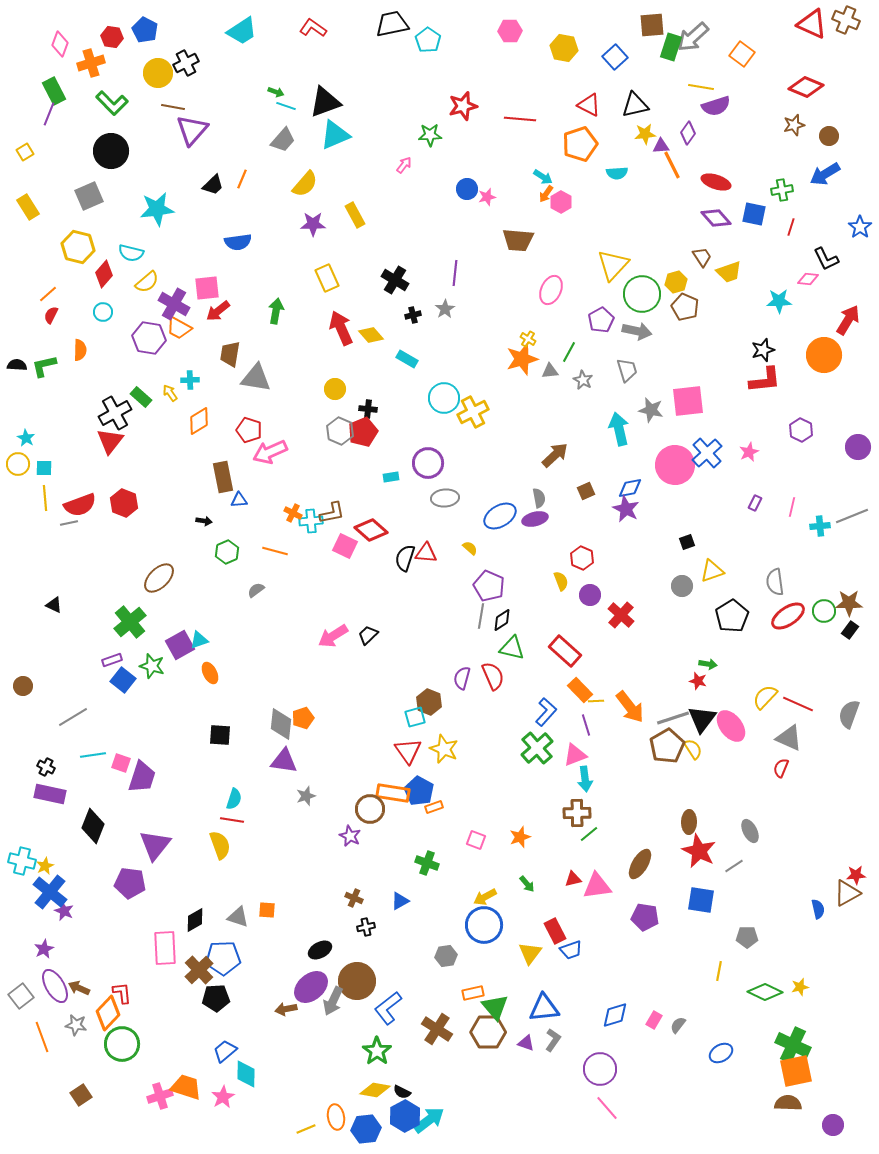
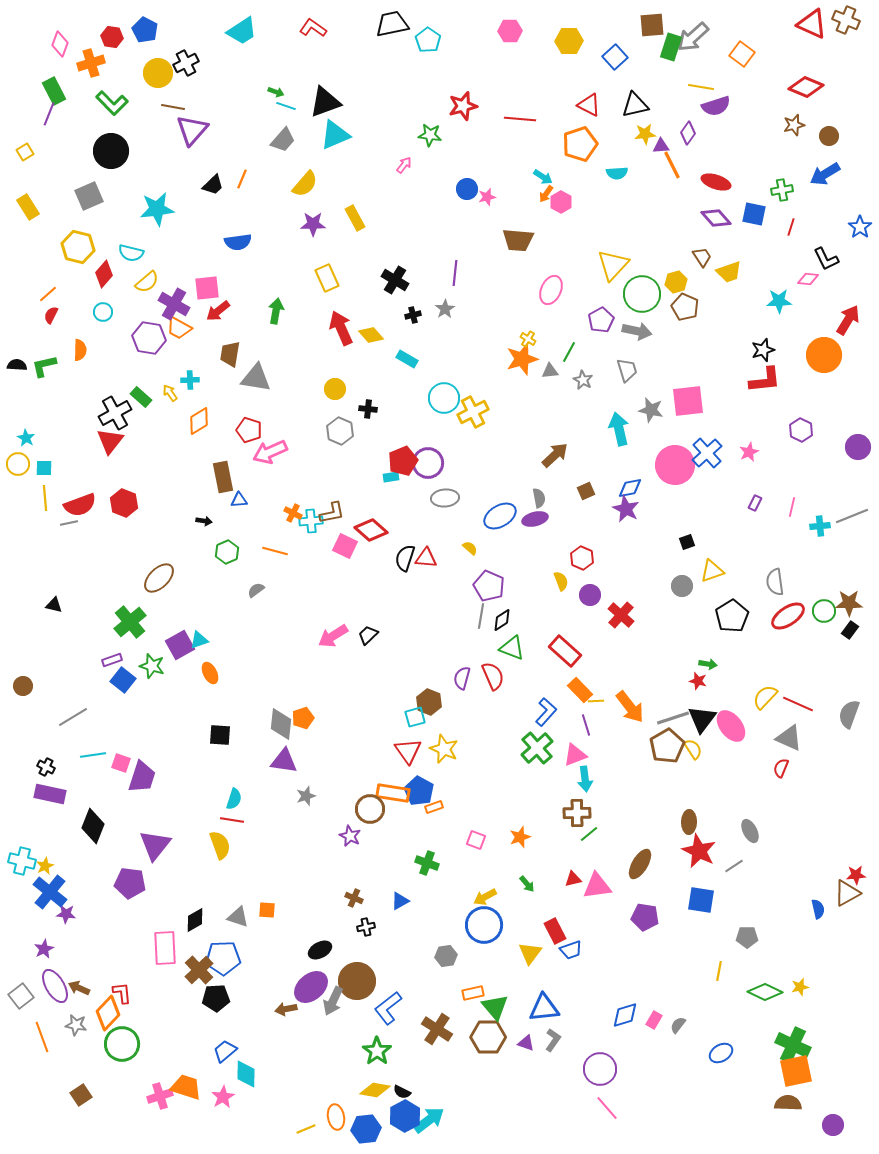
yellow hexagon at (564, 48): moved 5 px right, 7 px up; rotated 12 degrees counterclockwise
green star at (430, 135): rotated 10 degrees clockwise
yellow rectangle at (355, 215): moved 3 px down
red pentagon at (363, 432): moved 40 px right, 29 px down
red triangle at (426, 553): moved 5 px down
black triangle at (54, 605): rotated 12 degrees counterclockwise
green triangle at (512, 648): rotated 8 degrees clockwise
purple star at (64, 911): moved 2 px right, 3 px down; rotated 18 degrees counterclockwise
blue diamond at (615, 1015): moved 10 px right
brown hexagon at (488, 1032): moved 5 px down
